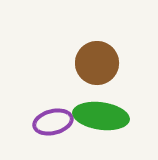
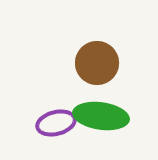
purple ellipse: moved 3 px right, 1 px down
